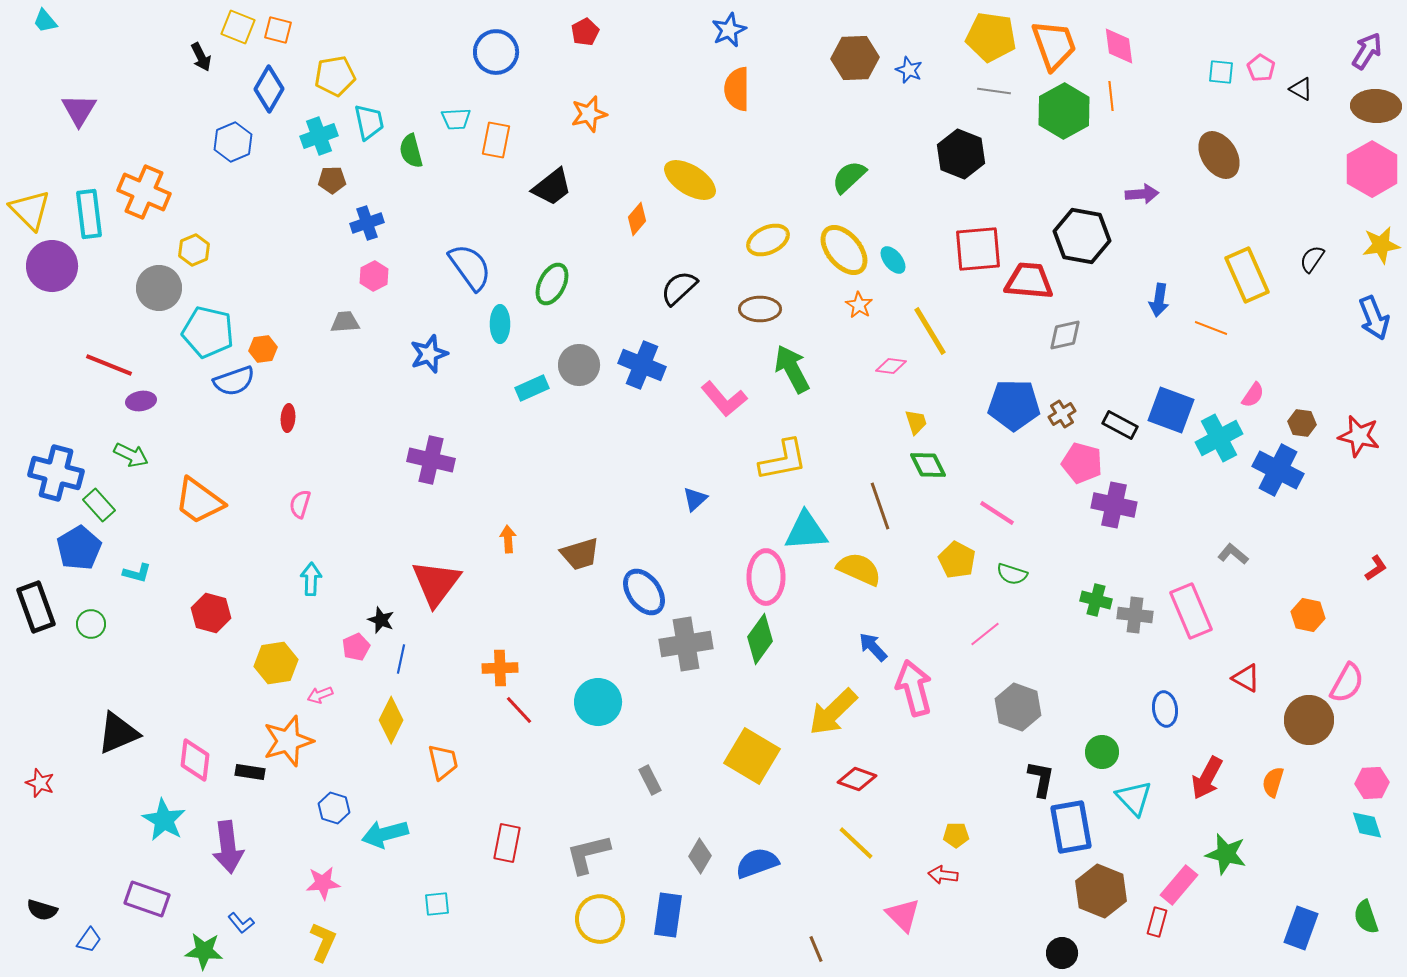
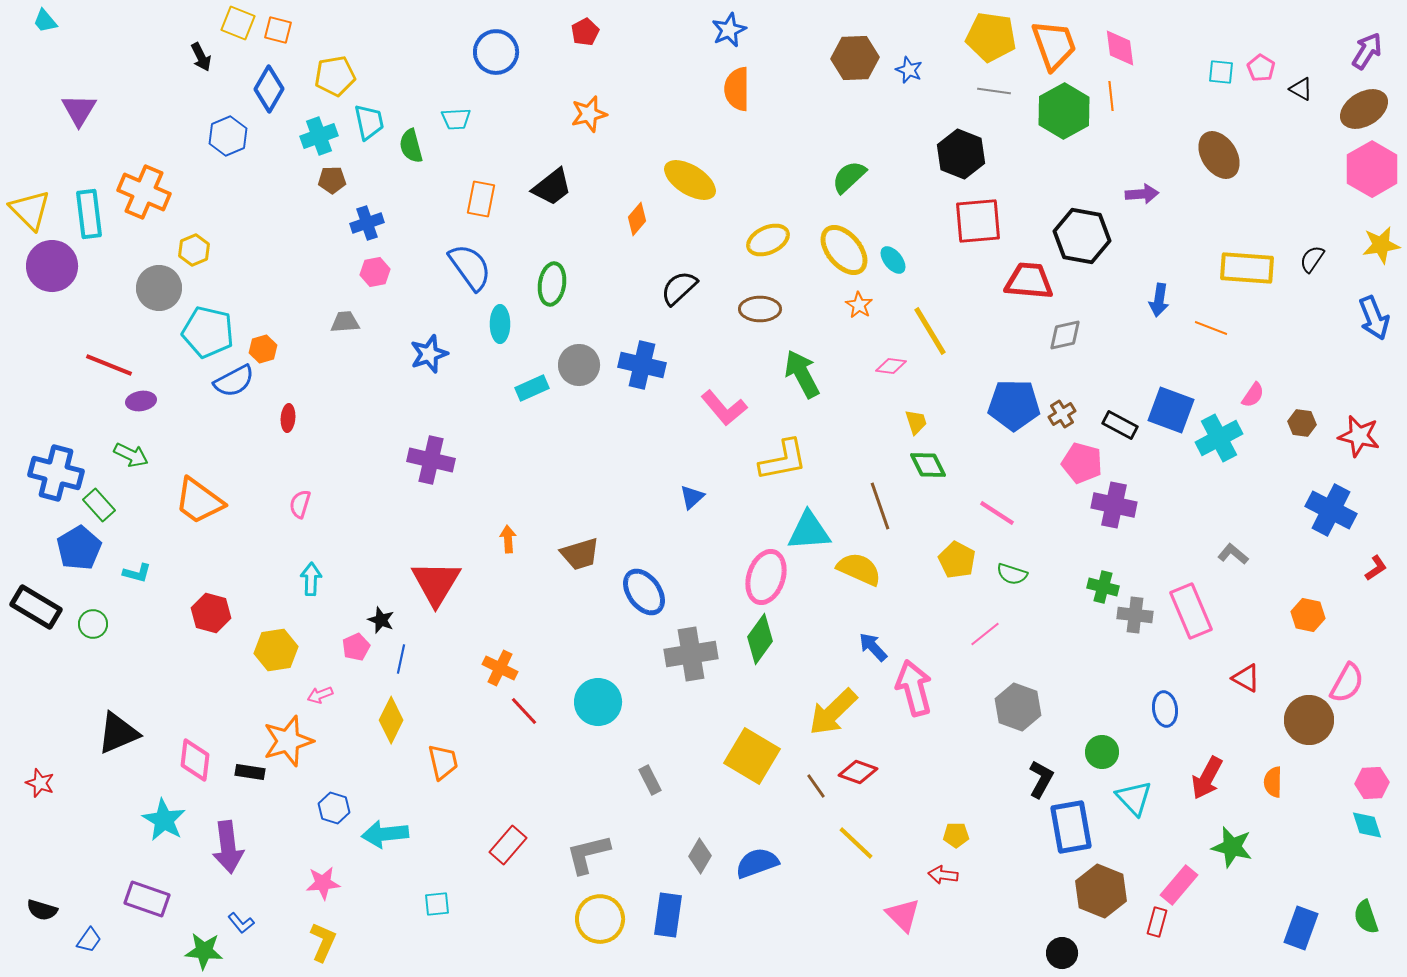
yellow square at (238, 27): moved 4 px up
pink diamond at (1119, 46): moved 1 px right, 2 px down
brown ellipse at (1376, 106): moved 12 px left, 3 px down; rotated 33 degrees counterclockwise
orange rectangle at (496, 140): moved 15 px left, 59 px down
blue hexagon at (233, 142): moved 5 px left, 6 px up
green semicircle at (411, 151): moved 5 px up
red square at (978, 249): moved 28 px up
yellow rectangle at (1247, 275): moved 7 px up; rotated 62 degrees counterclockwise
pink hexagon at (374, 276): moved 1 px right, 4 px up; rotated 16 degrees clockwise
green ellipse at (552, 284): rotated 18 degrees counterclockwise
orange hexagon at (263, 349): rotated 8 degrees counterclockwise
blue cross at (642, 365): rotated 9 degrees counterclockwise
green arrow at (792, 369): moved 10 px right, 5 px down
blue semicircle at (234, 381): rotated 9 degrees counterclockwise
pink L-shape at (724, 399): moved 9 px down
blue cross at (1278, 470): moved 53 px right, 40 px down
blue triangle at (695, 499): moved 3 px left, 2 px up
cyan triangle at (806, 531): moved 3 px right
pink ellipse at (766, 577): rotated 18 degrees clockwise
red triangle at (436, 583): rotated 6 degrees counterclockwise
green cross at (1096, 600): moved 7 px right, 13 px up
black rectangle at (36, 607): rotated 39 degrees counterclockwise
green circle at (91, 624): moved 2 px right
gray cross at (686, 644): moved 5 px right, 10 px down
yellow hexagon at (276, 663): moved 13 px up
orange cross at (500, 668): rotated 28 degrees clockwise
red line at (519, 710): moved 5 px right, 1 px down
red diamond at (857, 779): moved 1 px right, 7 px up
black L-shape at (1041, 779): rotated 18 degrees clockwise
orange semicircle at (1273, 782): rotated 16 degrees counterclockwise
cyan arrow at (385, 834): rotated 9 degrees clockwise
red rectangle at (507, 843): moved 1 px right, 2 px down; rotated 30 degrees clockwise
green star at (1226, 854): moved 6 px right, 7 px up
brown line at (816, 949): moved 163 px up; rotated 12 degrees counterclockwise
